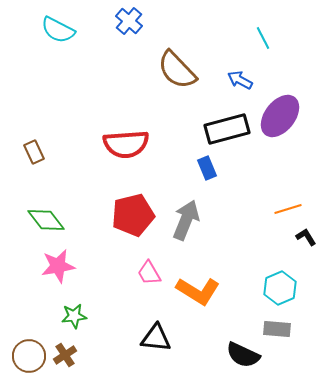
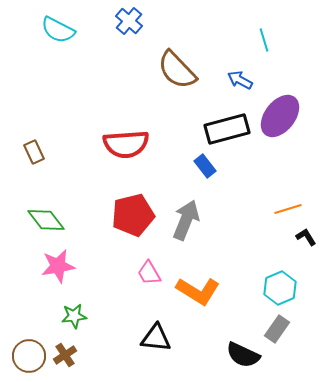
cyan line: moved 1 px right, 2 px down; rotated 10 degrees clockwise
blue rectangle: moved 2 px left, 2 px up; rotated 15 degrees counterclockwise
gray rectangle: rotated 60 degrees counterclockwise
